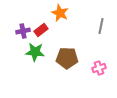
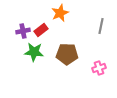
orange star: rotated 24 degrees clockwise
green star: moved 1 px left
brown pentagon: moved 4 px up
